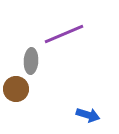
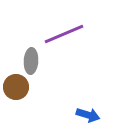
brown circle: moved 2 px up
